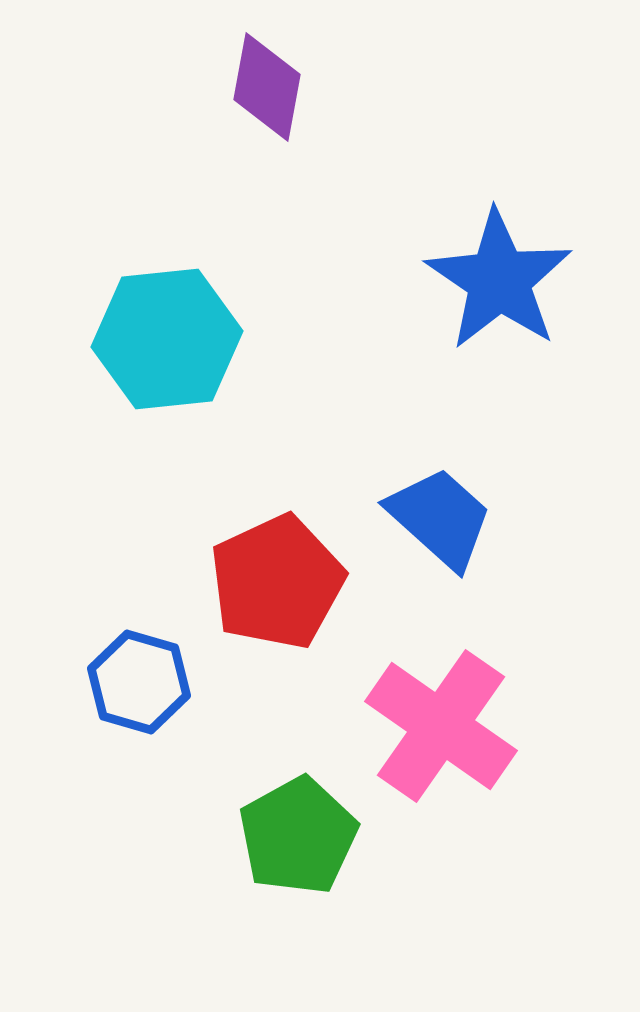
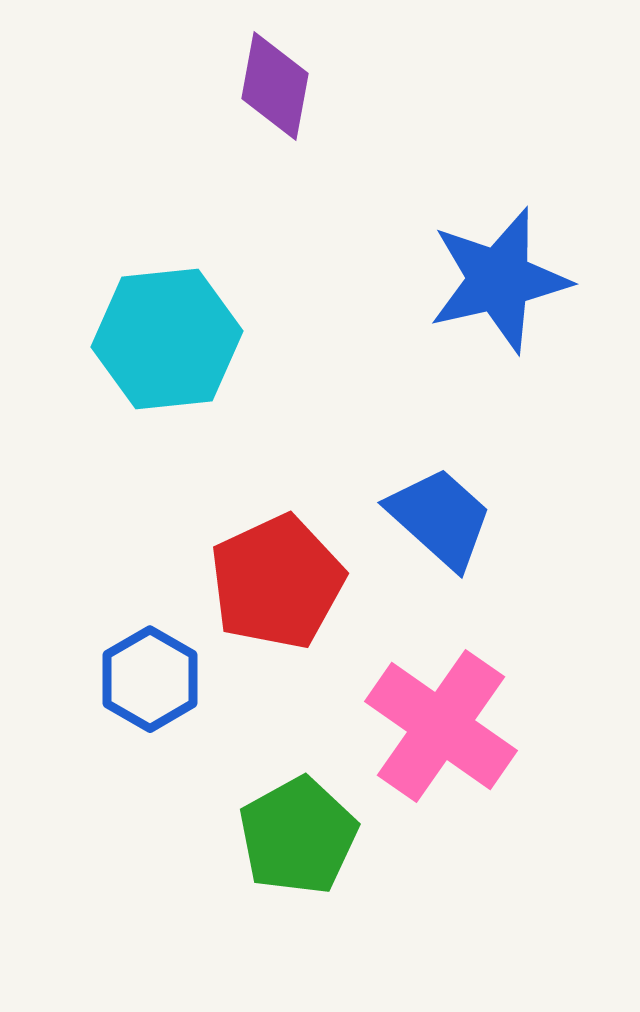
purple diamond: moved 8 px right, 1 px up
blue star: rotated 25 degrees clockwise
blue hexagon: moved 11 px right, 3 px up; rotated 14 degrees clockwise
